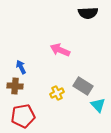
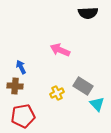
cyan triangle: moved 1 px left, 1 px up
